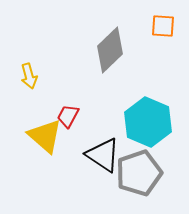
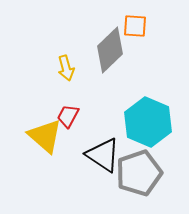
orange square: moved 28 px left
yellow arrow: moved 37 px right, 8 px up
